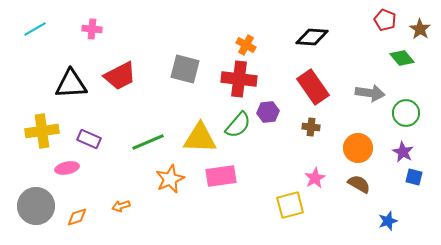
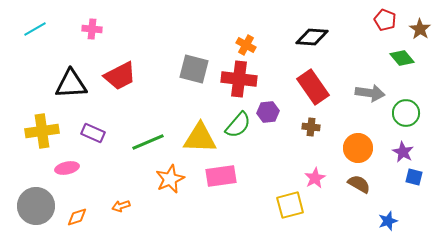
gray square: moved 9 px right
purple rectangle: moved 4 px right, 6 px up
